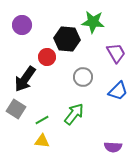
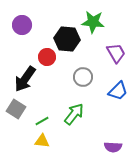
green line: moved 1 px down
